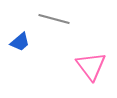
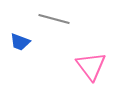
blue trapezoid: rotated 60 degrees clockwise
